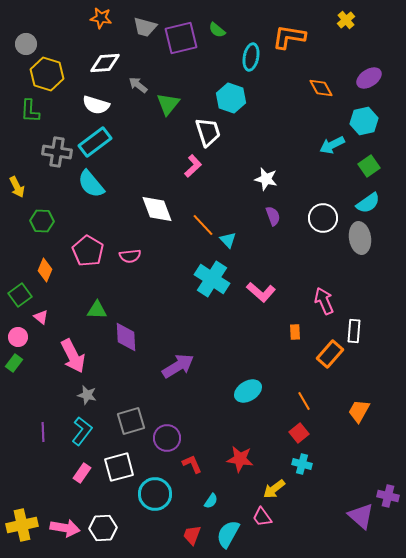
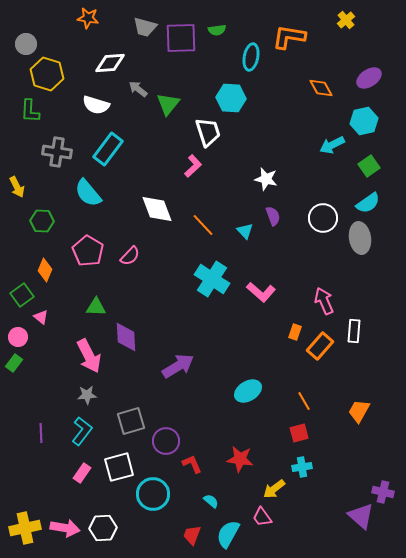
orange star at (101, 18): moved 13 px left
green semicircle at (217, 30): rotated 48 degrees counterclockwise
purple square at (181, 38): rotated 12 degrees clockwise
white diamond at (105, 63): moved 5 px right
gray arrow at (138, 85): moved 4 px down
cyan hexagon at (231, 98): rotated 16 degrees counterclockwise
cyan rectangle at (95, 142): moved 13 px right, 7 px down; rotated 16 degrees counterclockwise
cyan semicircle at (91, 184): moved 3 px left, 9 px down
cyan triangle at (228, 240): moved 17 px right, 9 px up
pink semicircle at (130, 256): rotated 40 degrees counterclockwise
green square at (20, 295): moved 2 px right
green triangle at (97, 310): moved 1 px left, 3 px up
orange rectangle at (295, 332): rotated 21 degrees clockwise
orange rectangle at (330, 354): moved 10 px left, 8 px up
pink arrow at (73, 356): moved 16 px right
gray star at (87, 395): rotated 18 degrees counterclockwise
purple line at (43, 432): moved 2 px left, 1 px down
red square at (299, 433): rotated 24 degrees clockwise
purple circle at (167, 438): moved 1 px left, 3 px down
cyan cross at (302, 464): moved 3 px down; rotated 24 degrees counterclockwise
cyan circle at (155, 494): moved 2 px left
purple cross at (388, 496): moved 5 px left, 4 px up
cyan semicircle at (211, 501): rotated 84 degrees counterclockwise
yellow cross at (22, 525): moved 3 px right, 3 px down
